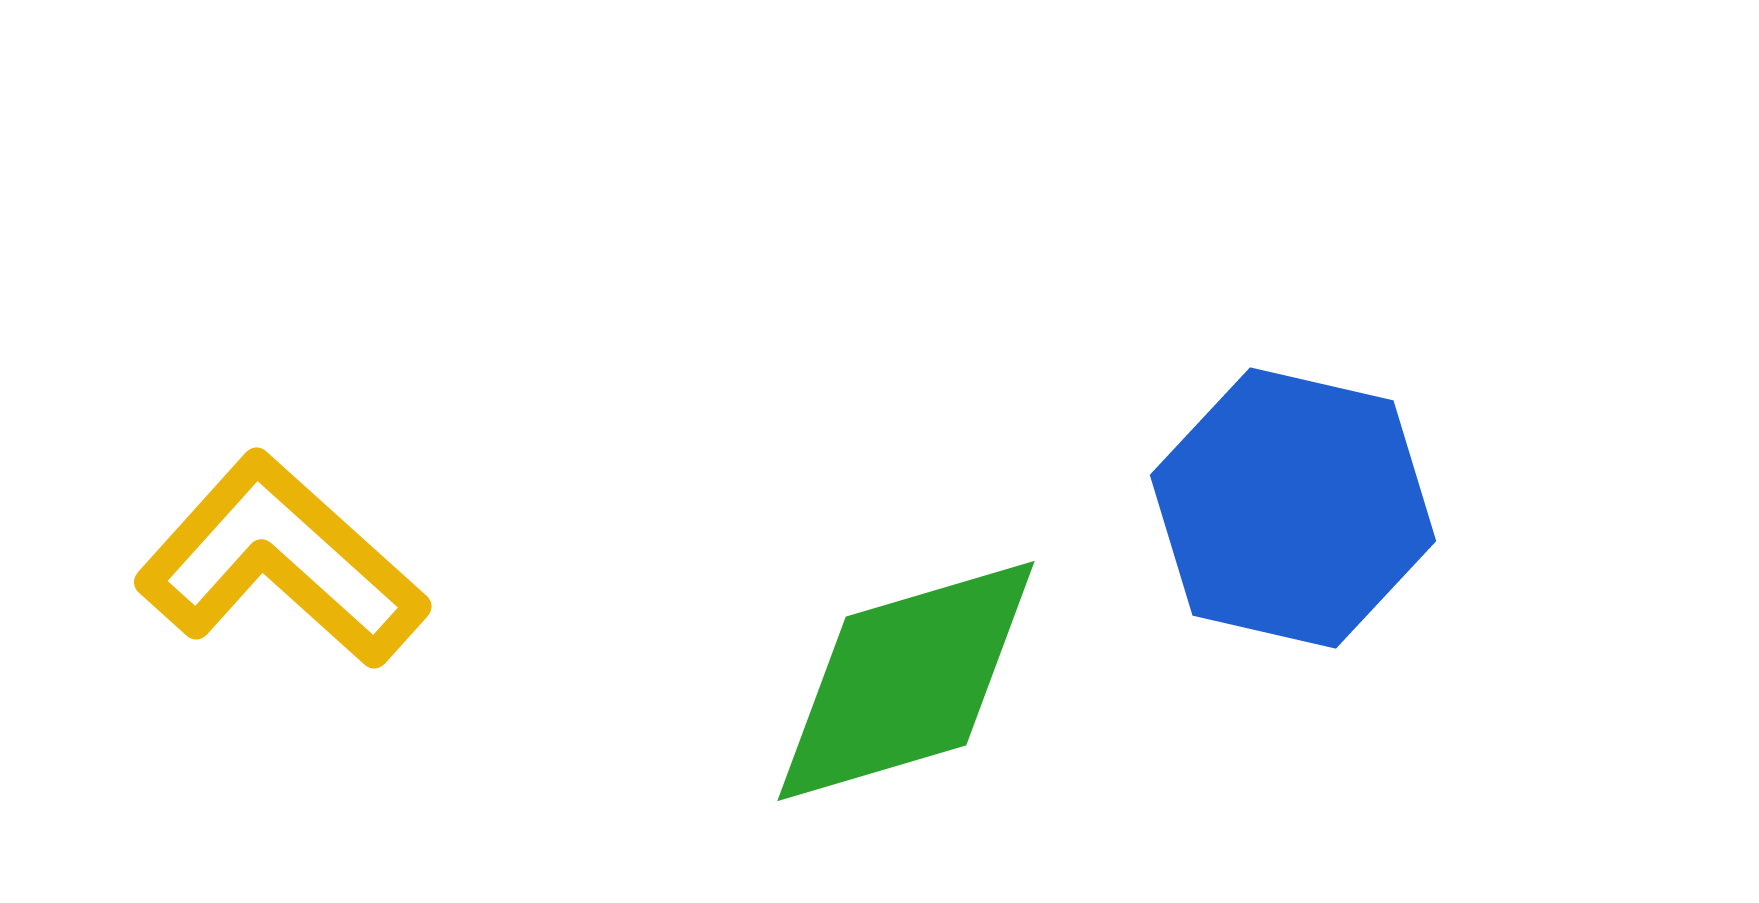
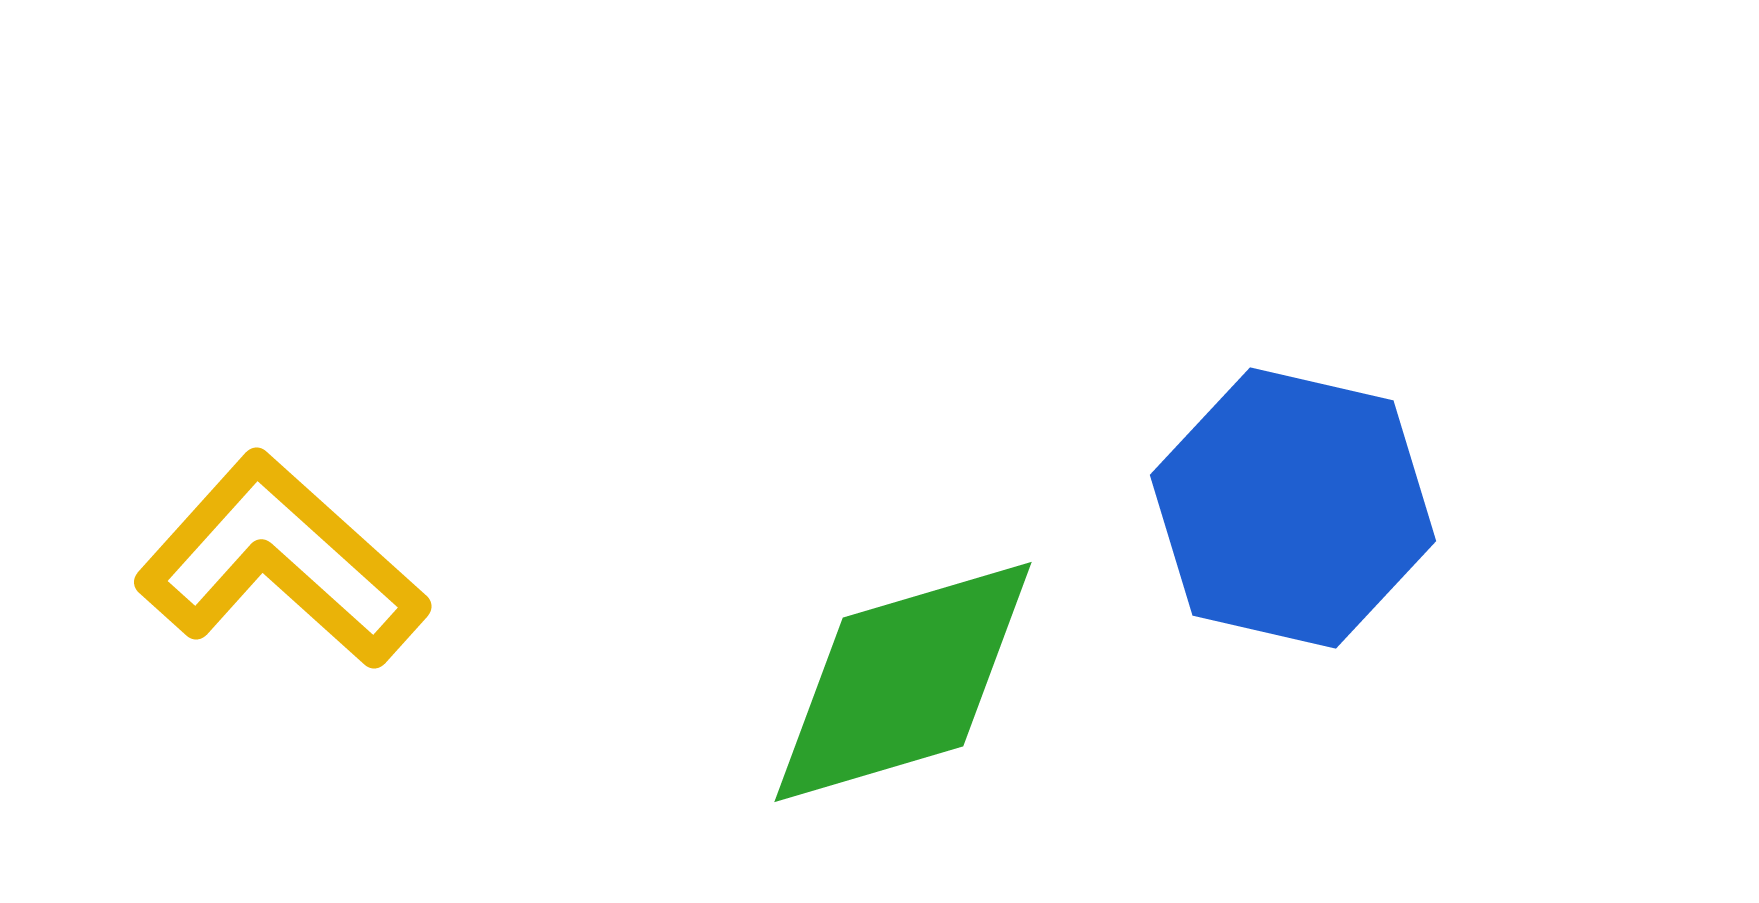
green diamond: moved 3 px left, 1 px down
